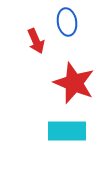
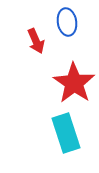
red star: rotated 12 degrees clockwise
cyan rectangle: moved 1 px left, 2 px down; rotated 72 degrees clockwise
